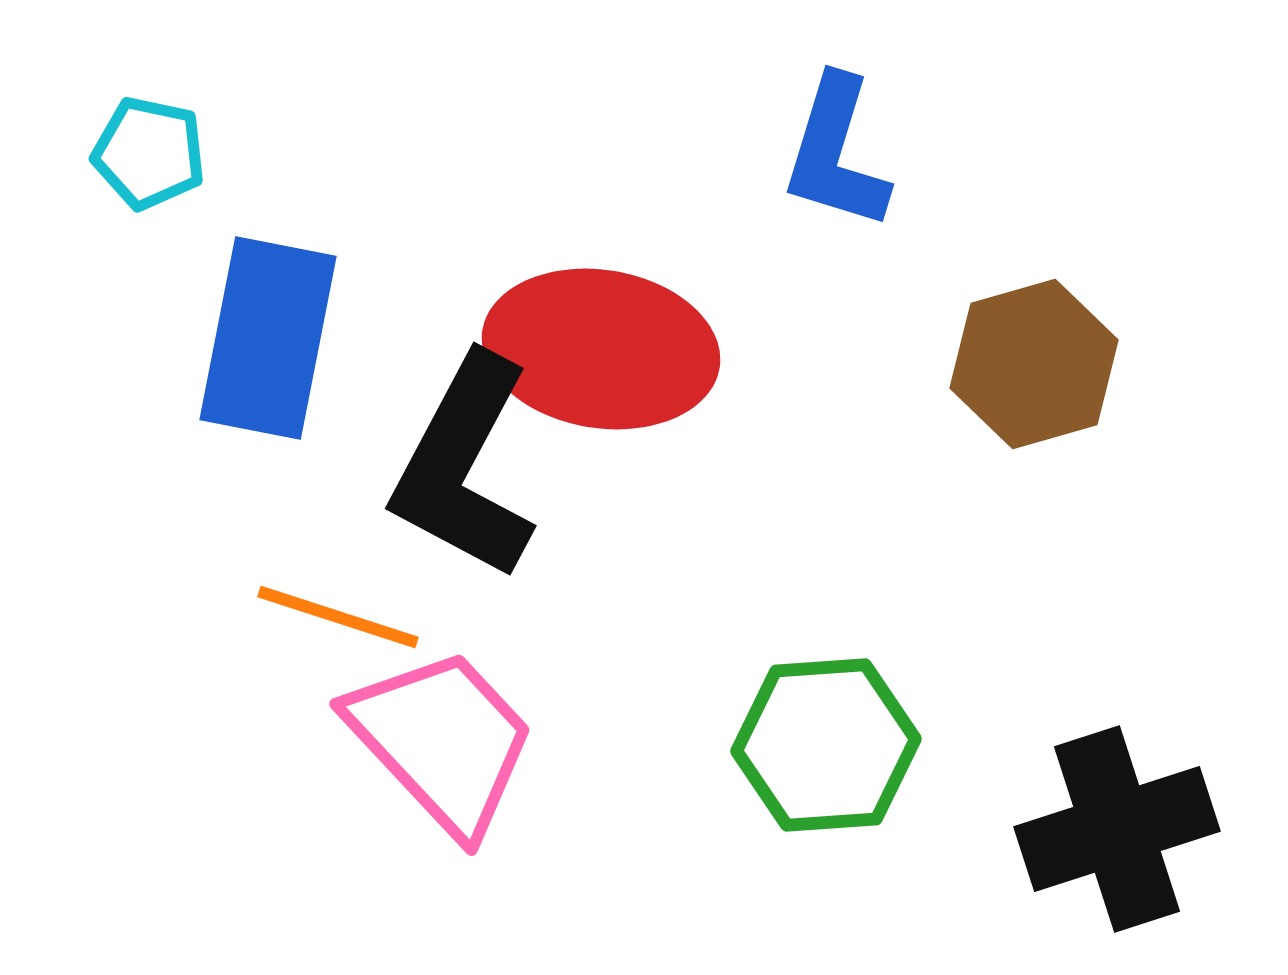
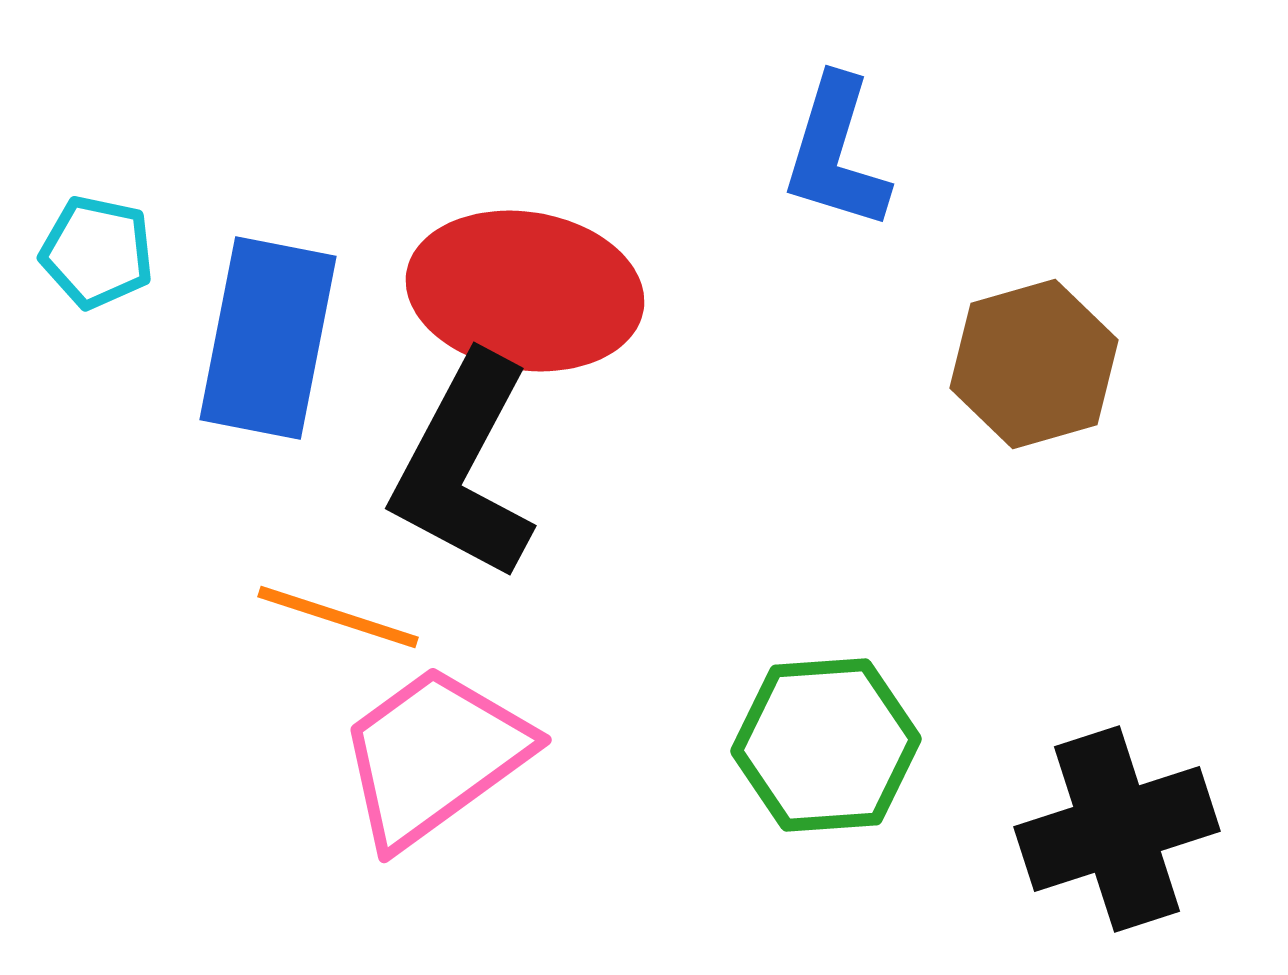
cyan pentagon: moved 52 px left, 99 px down
red ellipse: moved 76 px left, 58 px up
pink trapezoid: moved 8 px left, 15 px down; rotated 83 degrees counterclockwise
